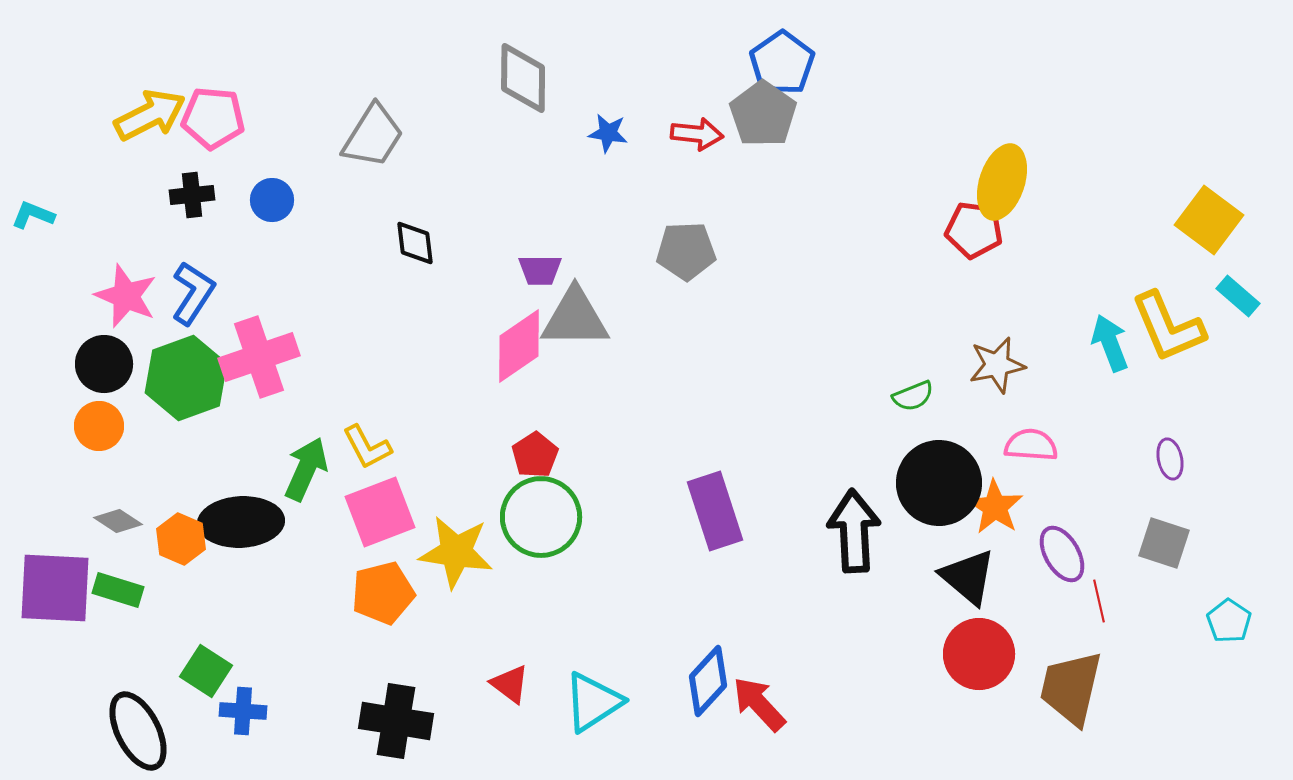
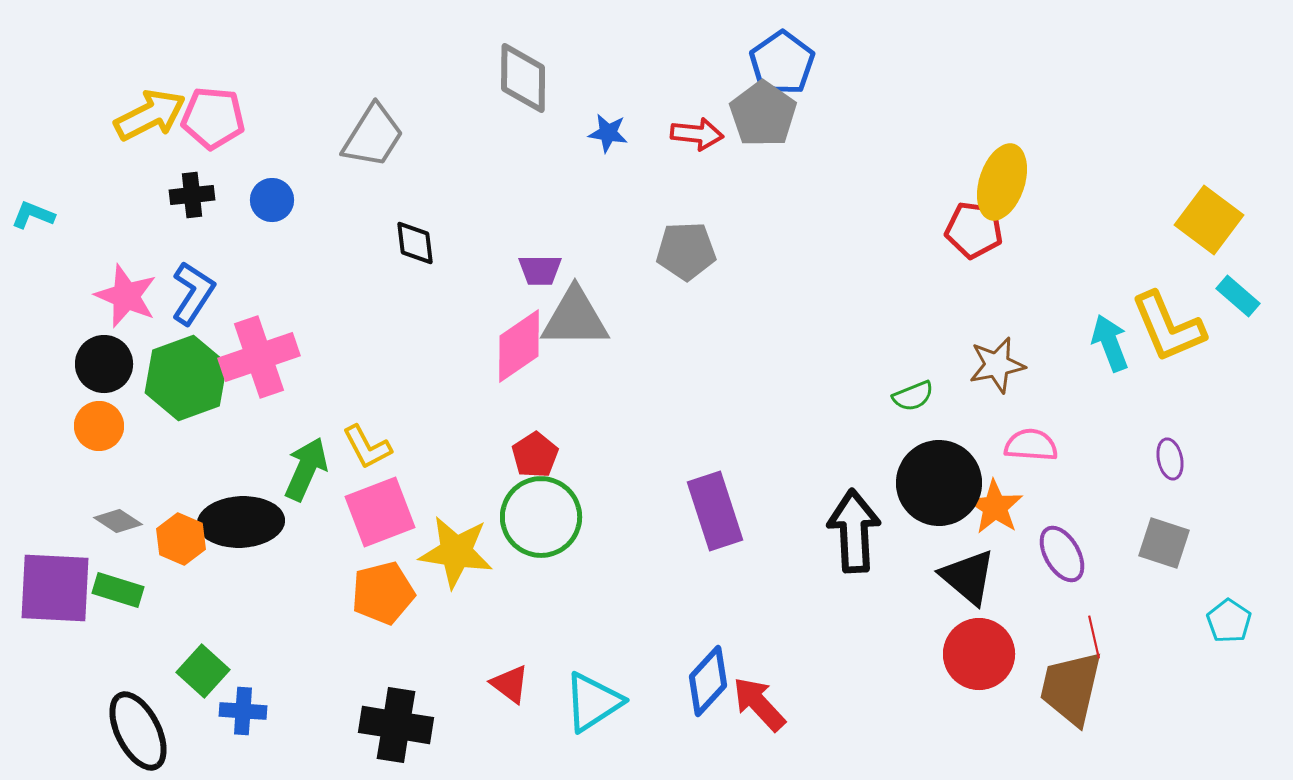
red line at (1099, 601): moved 5 px left, 36 px down
green square at (206, 671): moved 3 px left; rotated 9 degrees clockwise
black cross at (396, 721): moved 4 px down
